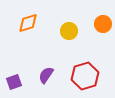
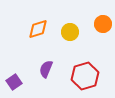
orange diamond: moved 10 px right, 6 px down
yellow circle: moved 1 px right, 1 px down
purple semicircle: moved 6 px up; rotated 12 degrees counterclockwise
purple square: rotated 14 degrees counterclockwise
